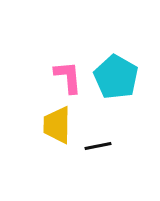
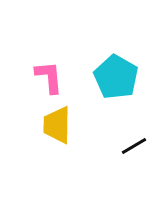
pink L-shape: moved 19 px left
black line: moved 36 px right; rotated 20 degrees counterclockwise
